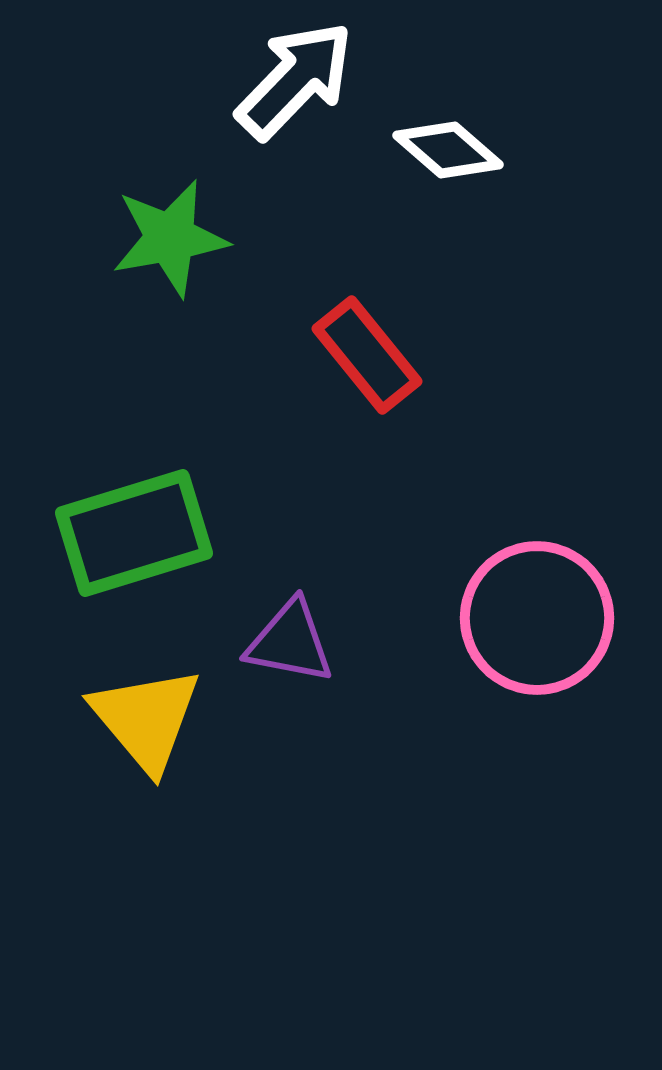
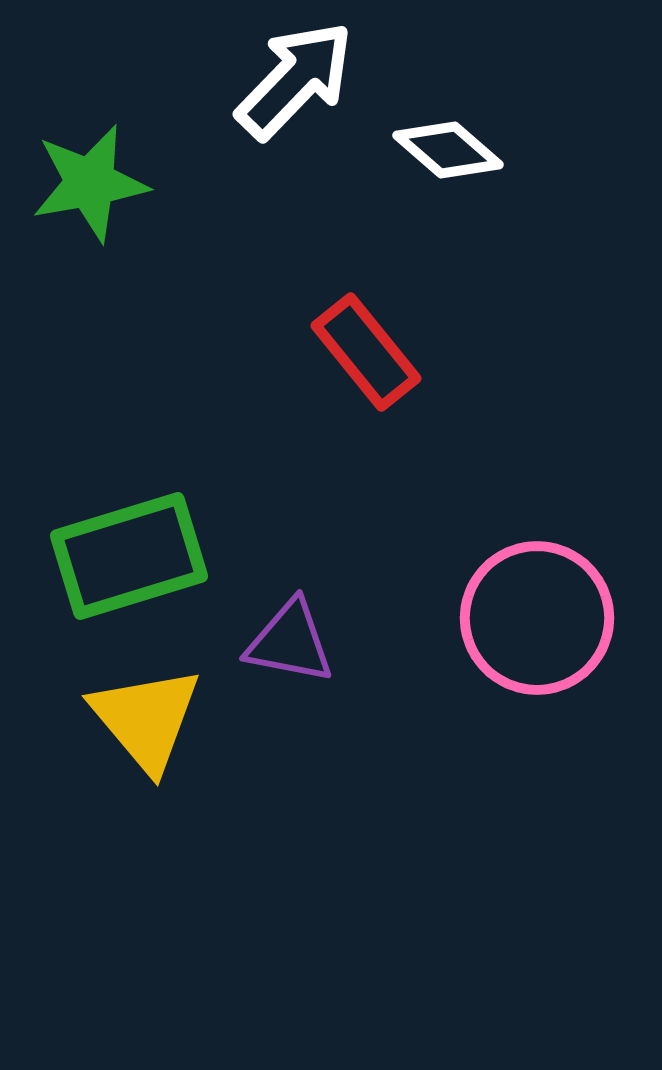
green star: moved 80 px left, 55 px up
red rectangle: moved 1 px left, 3 px up
green rectangle: moved 5 px left, 23 px down
